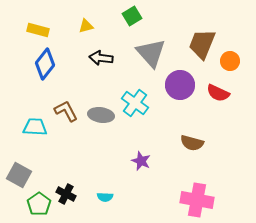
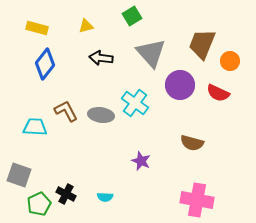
yellow rectangle: moved 1 px left, 2 px up
gray square: rotated 10 degrees counterclockwise
green pentagon: rotated 10 degrees clockwise
